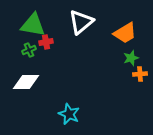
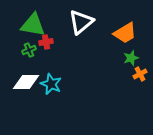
orange cross: rotated 24 degrees counterclockwise
cyan star: moved 18 px left, 30 px up
